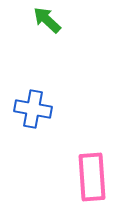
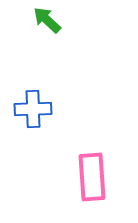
blue cross: rotated 12 degrees counterclockwise
